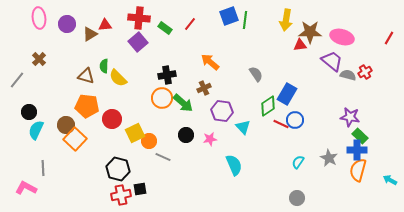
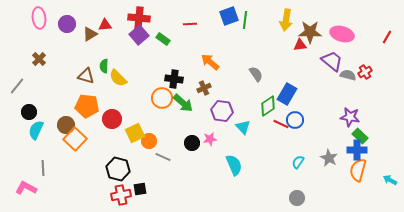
red line at (190, 24): rotated 48 degrees clockwise
green rectangle at (165, 28): moved 2 px left, 11 px down
pink ellipse at (342, 37): moved 3 px up
red line at (389, 38): moved 2 px left, 1 px up
purple square at (138, 42): moved 1 px right, 7 px up
black cross at (167, 75): moved 7 px right, 4 px down; rotated 18 degrees clockwise
gray line at (17, 80): moved 6 px down
black circle at (186, 135): moved 6 px right, 8 px down
